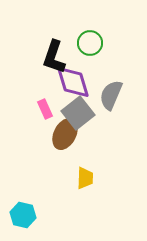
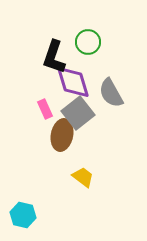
green circle: moved 2 px left, 1 px up
gray semicircle: moved 2 px up; rotated 52 degrees counterclockwise
brown ellipse: moved 3 px left, 1 px down; rotated 16 degrees counterclockwise
yellow trapezoid: moved 2 px left, 1 px up; rotated 55 degrees counterclockwise
